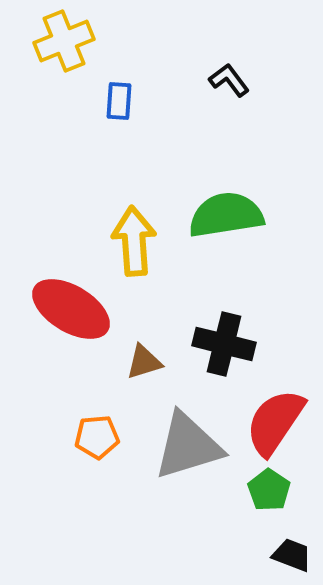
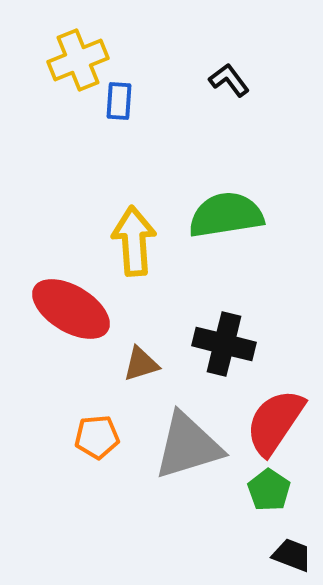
yellow cross: moved 14 px right, 19 px down
brown triangle: moved 3 px left, 2 px down
